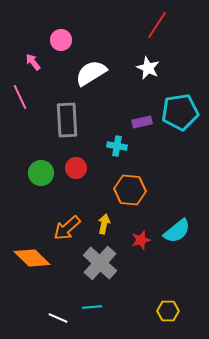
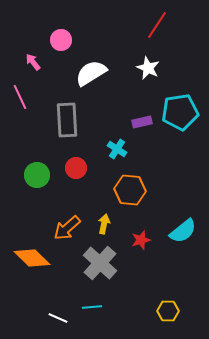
cyan cross: moved 3 px down; rotated 24 degrees clockwise
green circle: moved 4 px left, 2 px down
cyan semicircle: moved 6 px right
